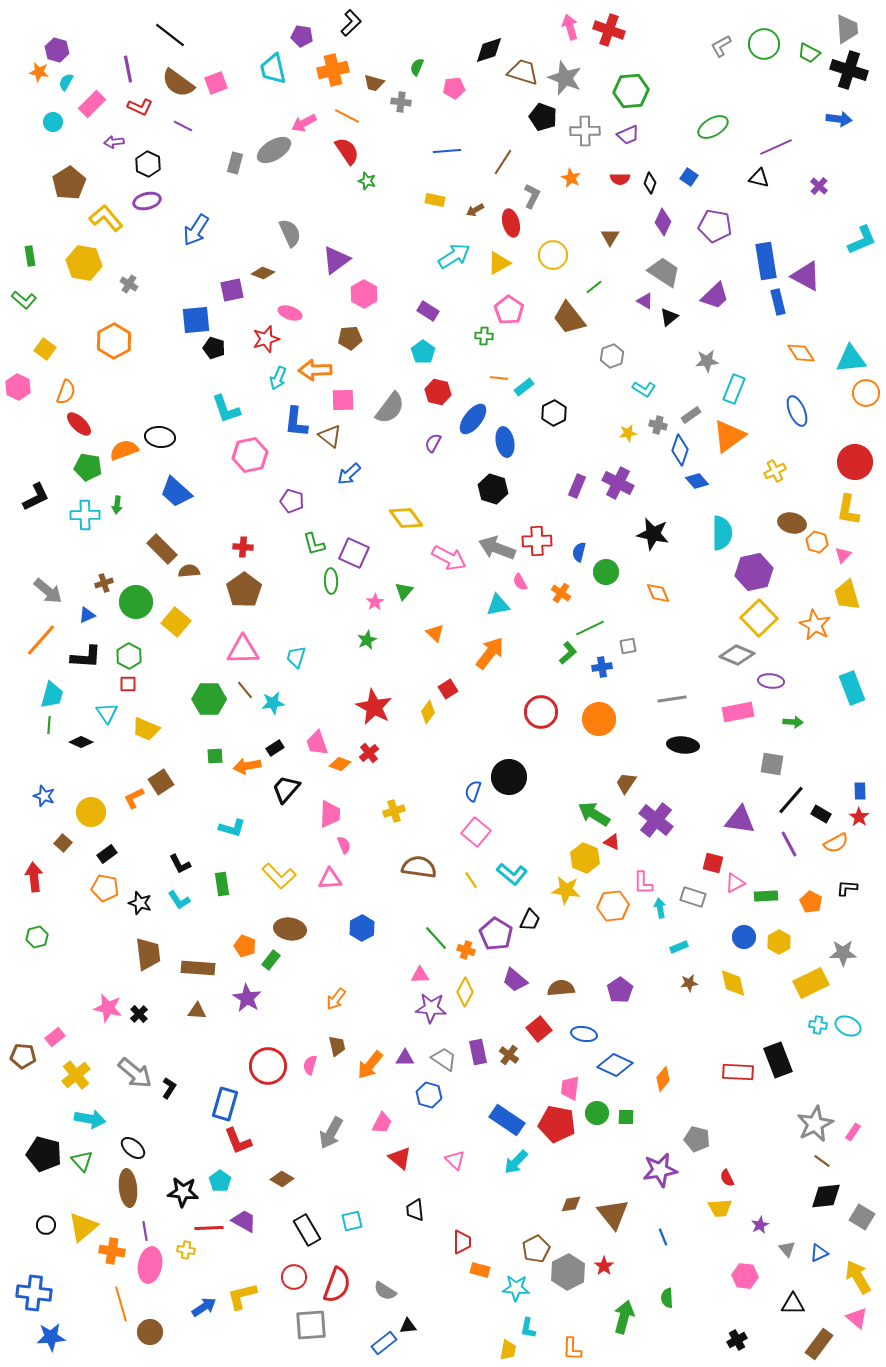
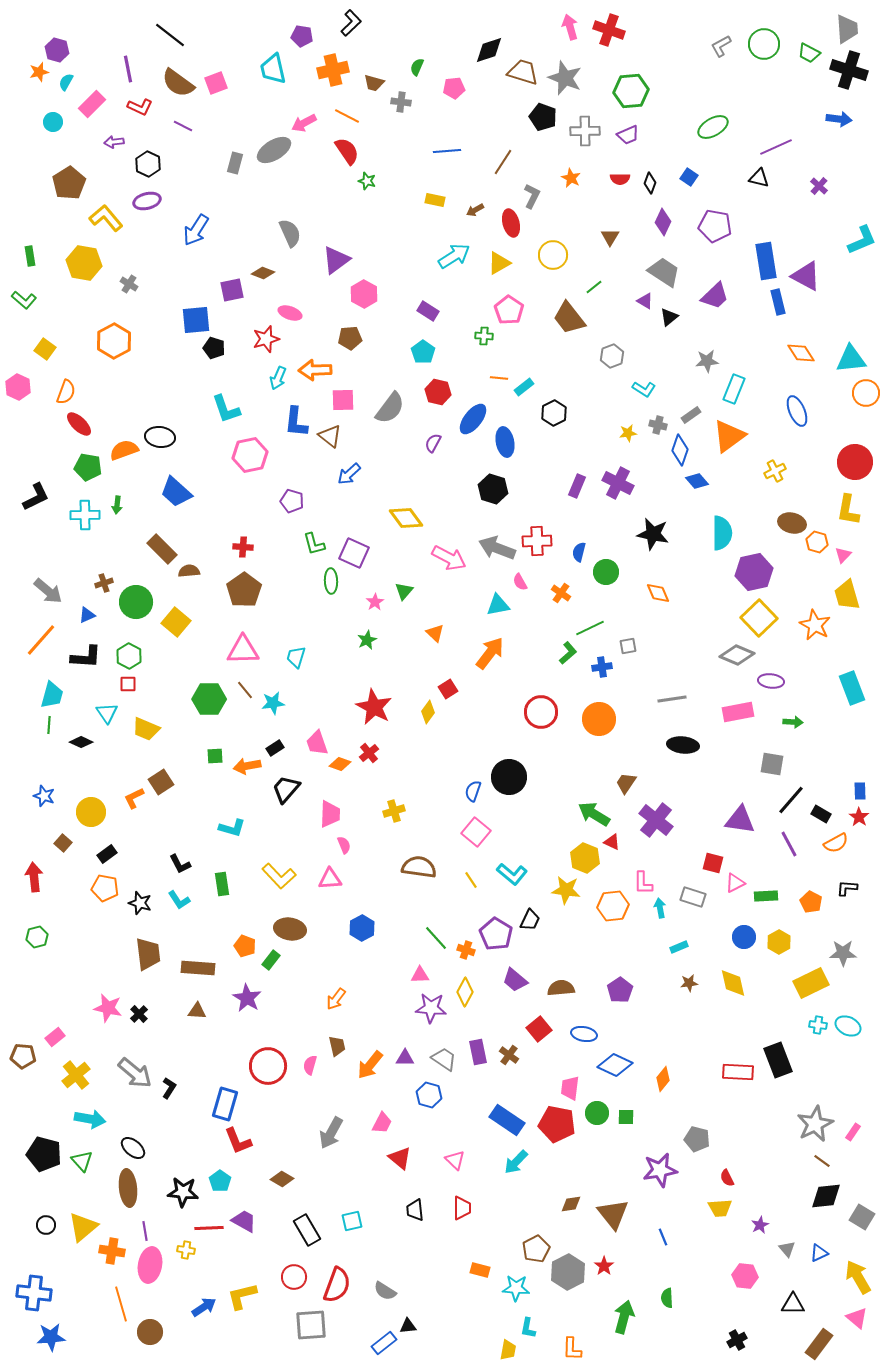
orange star at (39, 72): rotated 24 degrees counterclockwise
red trapezoid at (462, 1242): moved 34 px up
